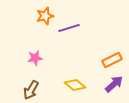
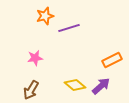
purple arrow: moved 13 px left, 2 px down
